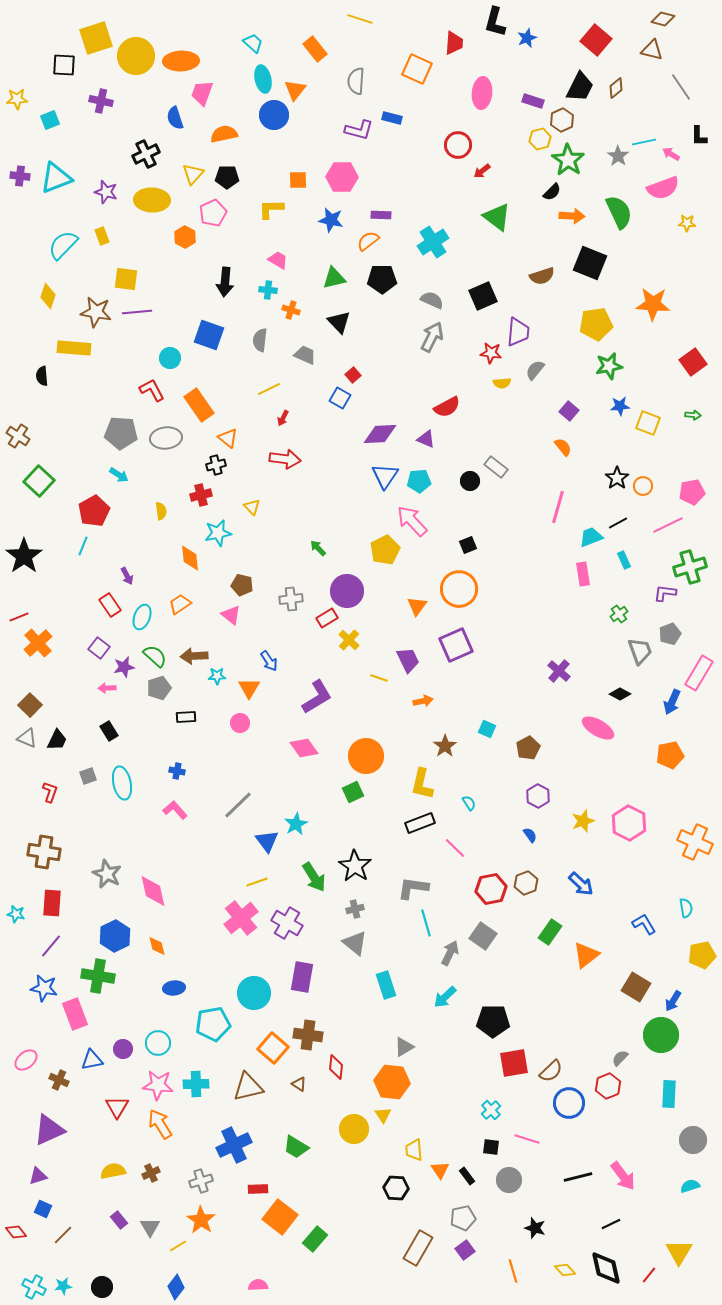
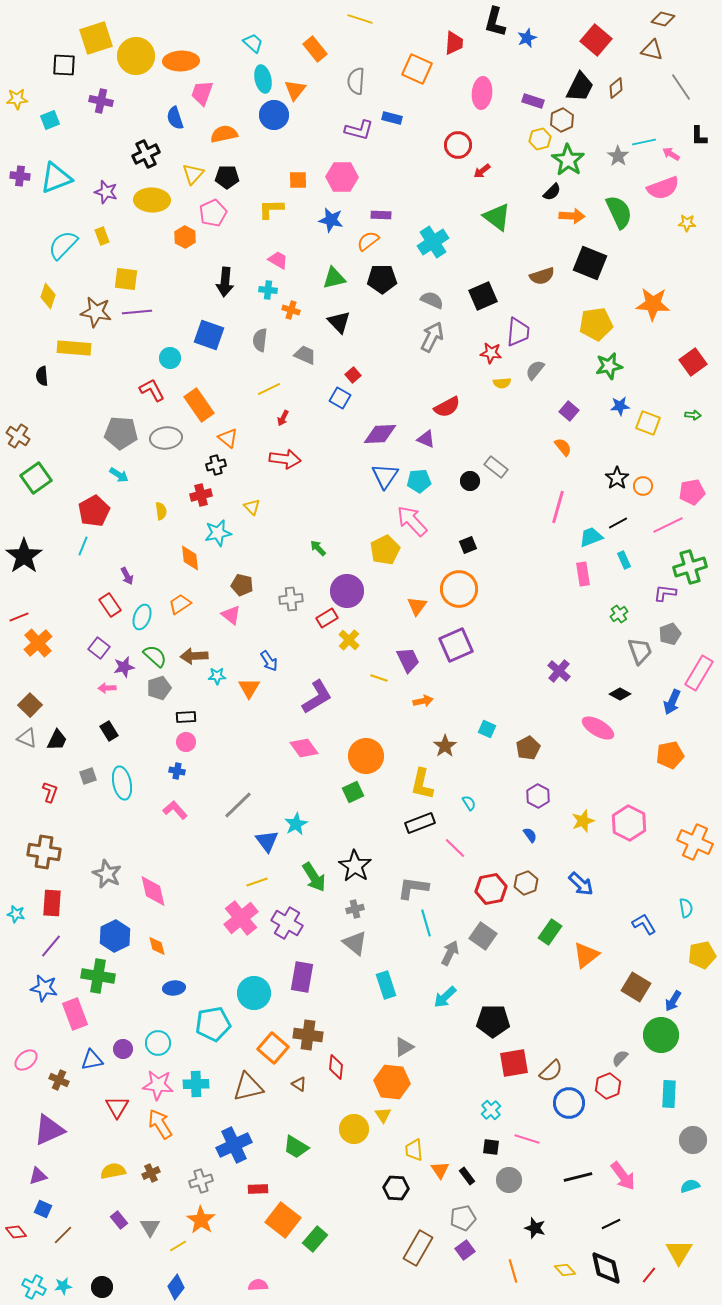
green square at (39, 481): moved 3 px left, 3 px up; rotated 12 degrees clockwise
pink circle at (240, 723): moved 54 px left, 19 px down
orange square at (280, 1217): moved 3 px right, 3 px down
